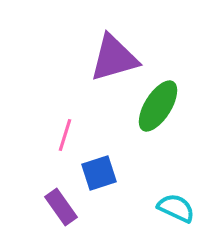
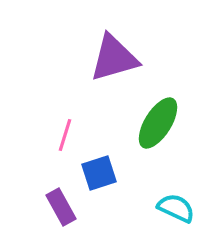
green ellipse: moved 17 px down
purple rectangle: rotated 6 degrees clockwise
